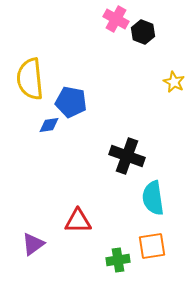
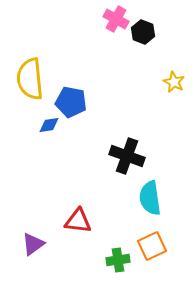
cyan semicircle: moved 3 px left
red triangle: rotated 8 degrees clockwise
orange square: rotated 16 degrees counterclockwise
